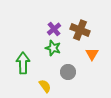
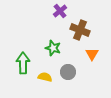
purple cross: moved 6 px right, 18 px up
yellow semicircle: moved 9 px up; rotated 40 degrees counterclockwise
